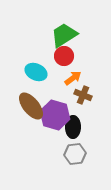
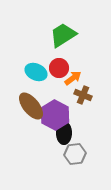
green trapezoid: moved 1 px left
red circle: moved 5 px left, 12 px down
purple hexagon: rotated 12 degrees clockwise
black ellipse: moved 9 px left, 6 px down
